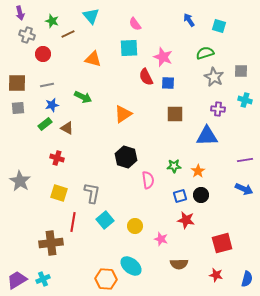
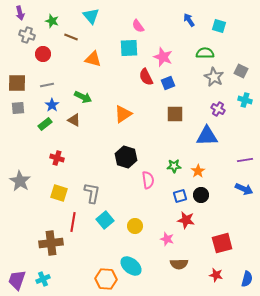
pink semicircle at (135, 24): moved 3 px right, 2 px down
brown line at (68, 34): moved 3 px right, 3 px down; rotated 48 degrees clockwise
green semicircle at (205, 53): rotated 18 degrees clockwise
gray square at (241, 71): rotated 24 degrees clockwise
blue square at (168, 83): rotated 24 degrees counterclockwise
blue star at (52, 105): rotated 24 degrees counterclockwise
purple cross at (218, 109): rotated 24 degrees clockwise
brown triangle at (67, 128): moved 7 px right, 8 px up
pink star at (161, 239): moved 6 px right
purple trapezoid at (17, 280): rotated 40 degrees counterclockwise
